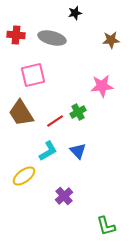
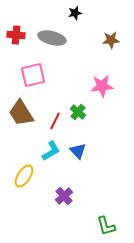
green cross: rotated 21 degrees counterclockwise
red line: rotated 30 degrees counterclockwise
cyan L-shape: moved 3 px right
yellow ellipse: rotated 20 degrees counterclockwise
